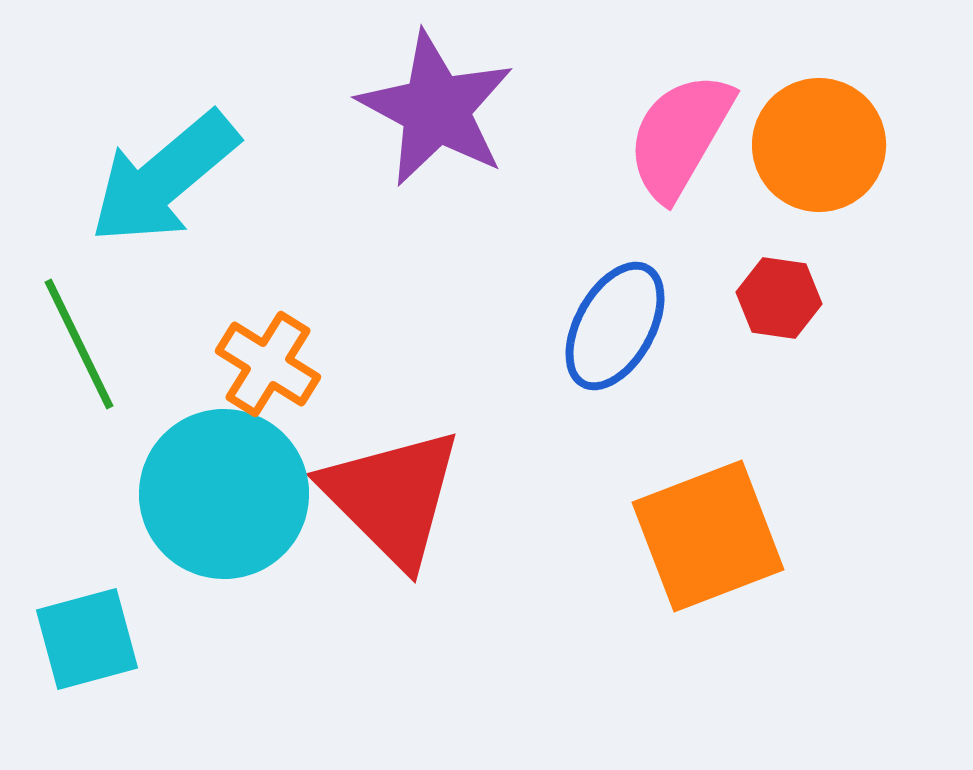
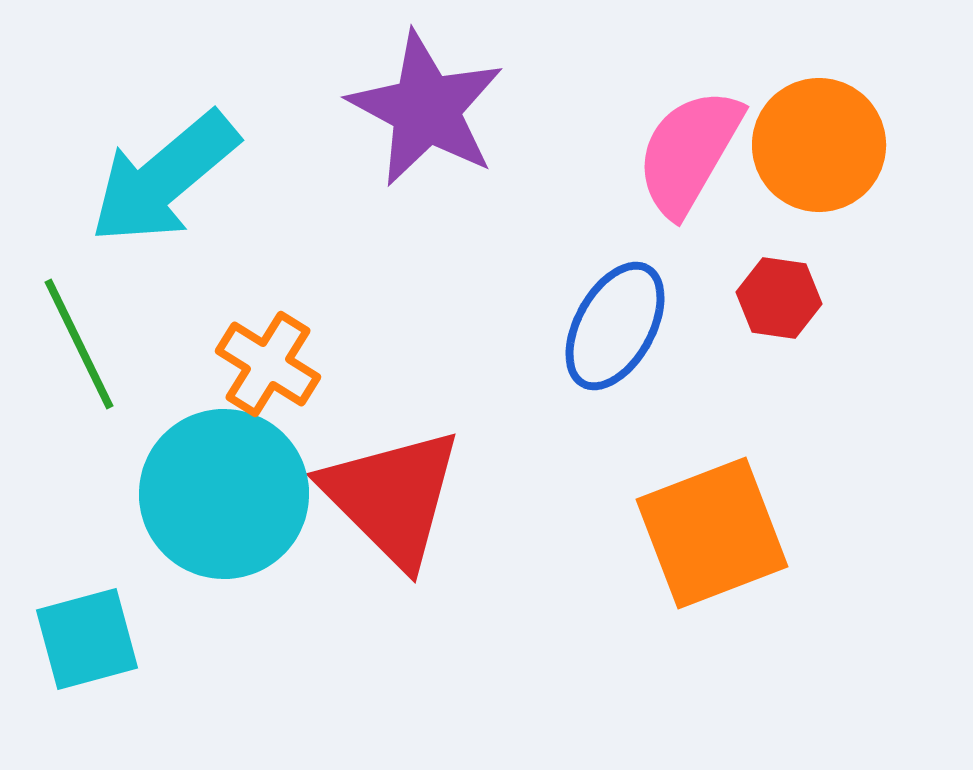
purple star: moved 10 px left
pink semicircle: moved 9 px right, 16 px down
orange square: moved 4 px right, 3 px up
